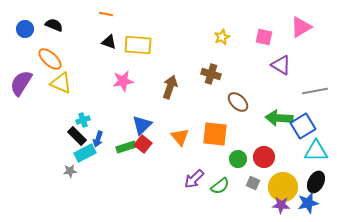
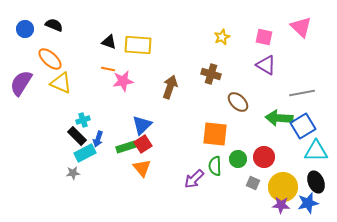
orange line: moved 2 px right, 55 px down
pink triangle: rotated 45 degrees counterclockwise
purple triangle: moved 15 px left
gray line: moved 13 px left, 2 px down
orange triangle: moved 38 px left, 31 px down
red square: rotated 18 degrees clockwise
gray star: moved 3 px right, 2 px down
black ellipse: rotated 50 degrees counterclockwise
green semicircle: moved 5 px left, 20 px up; rotated 126 degrees clockwise
